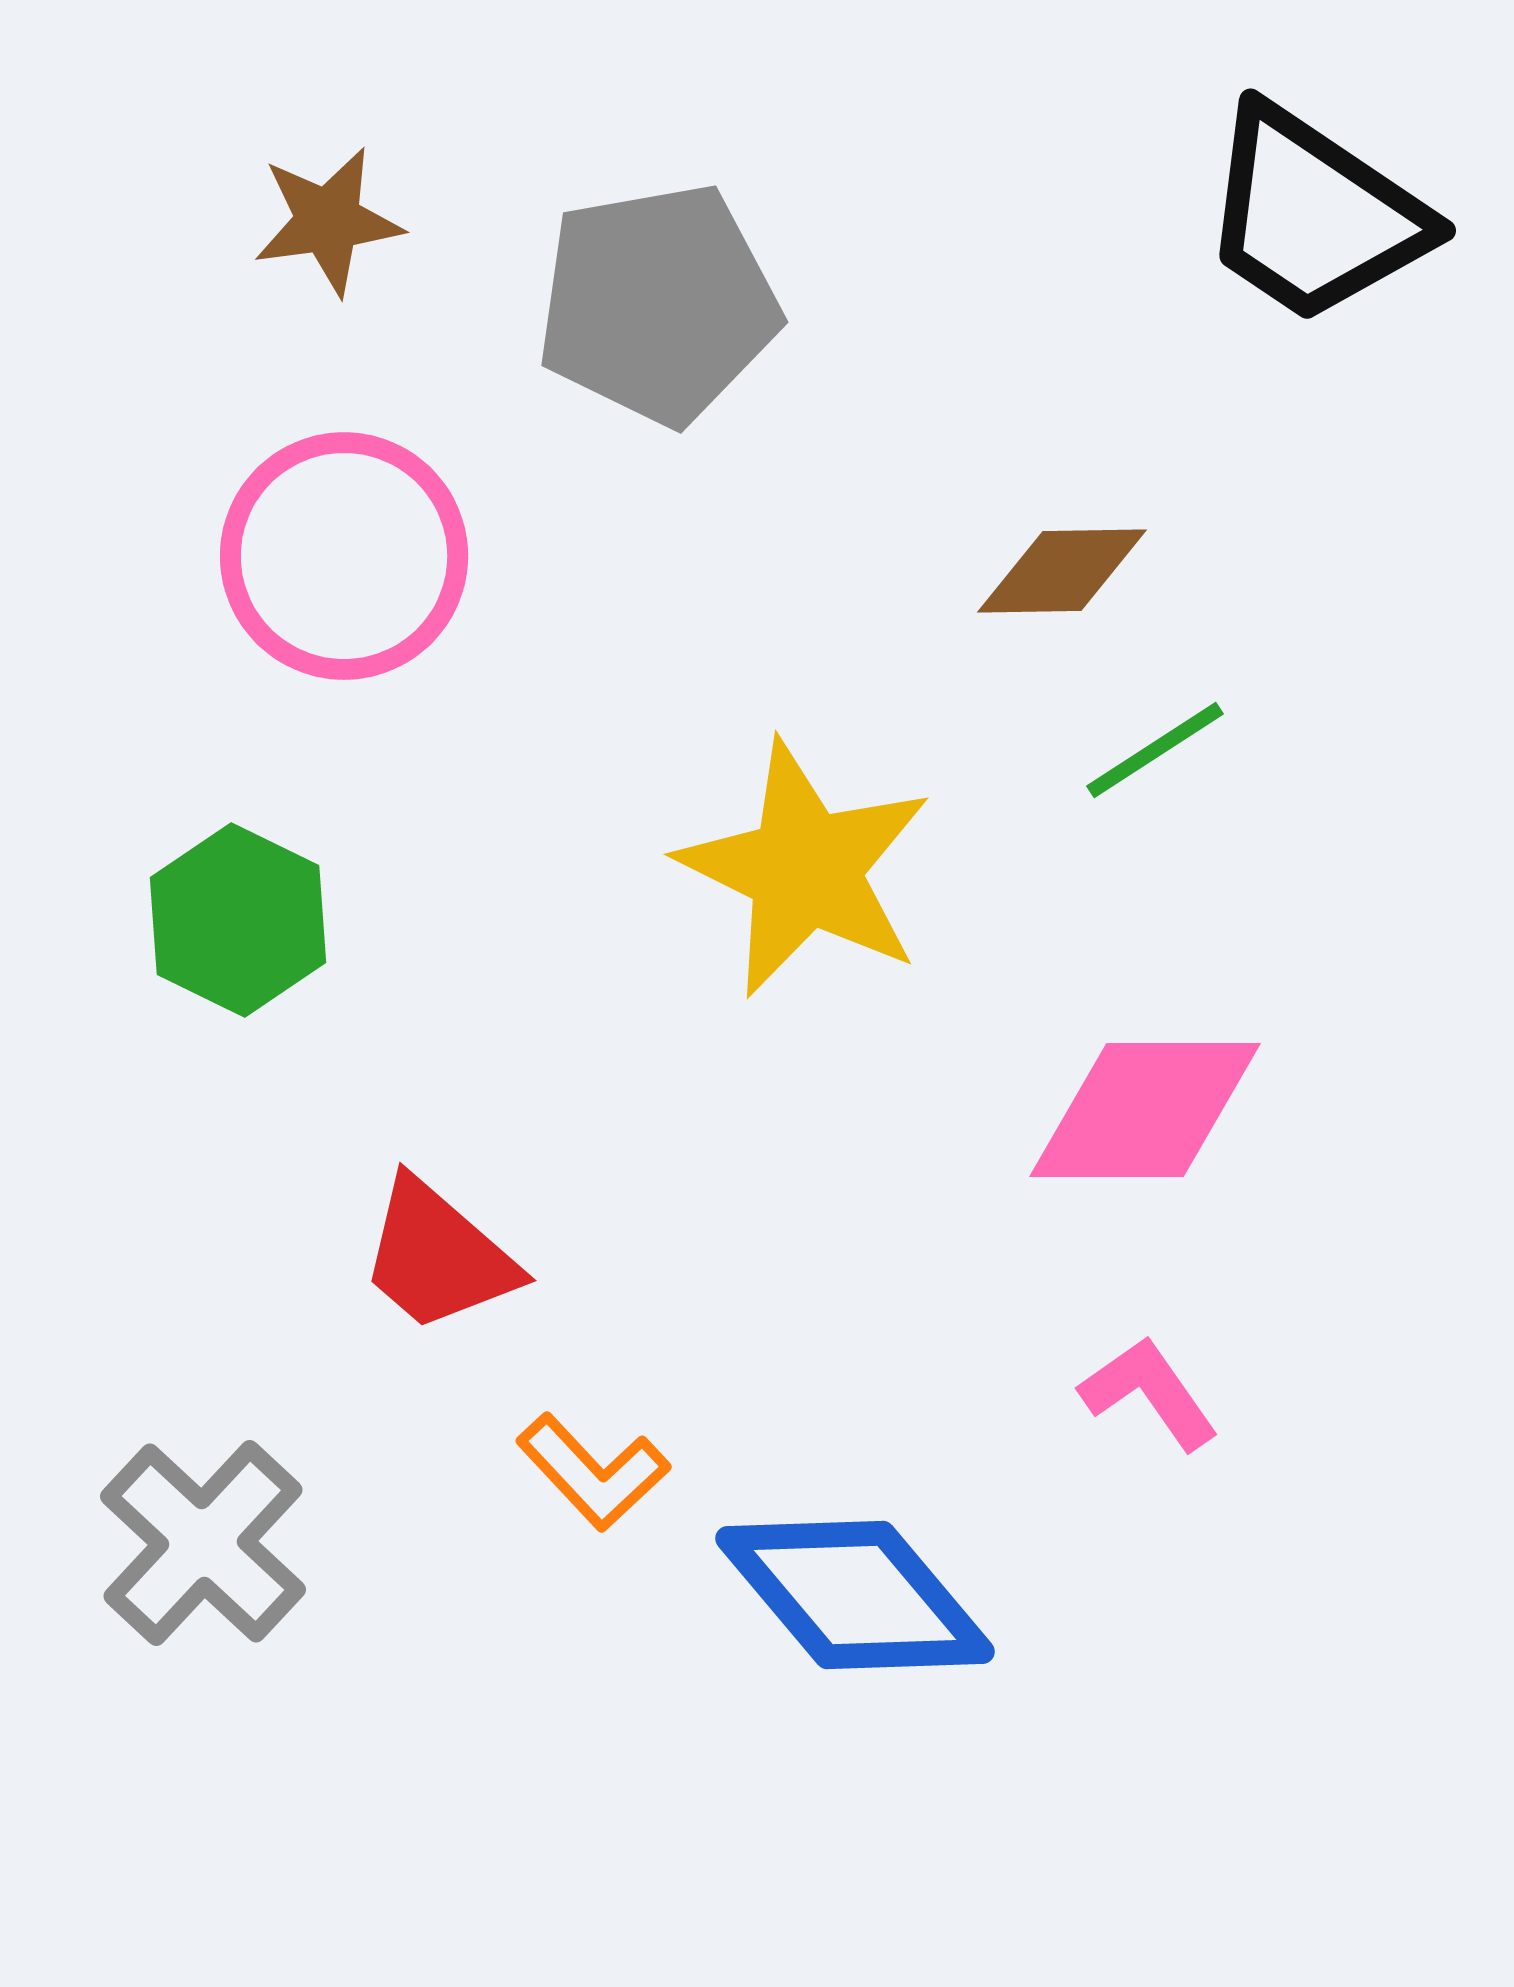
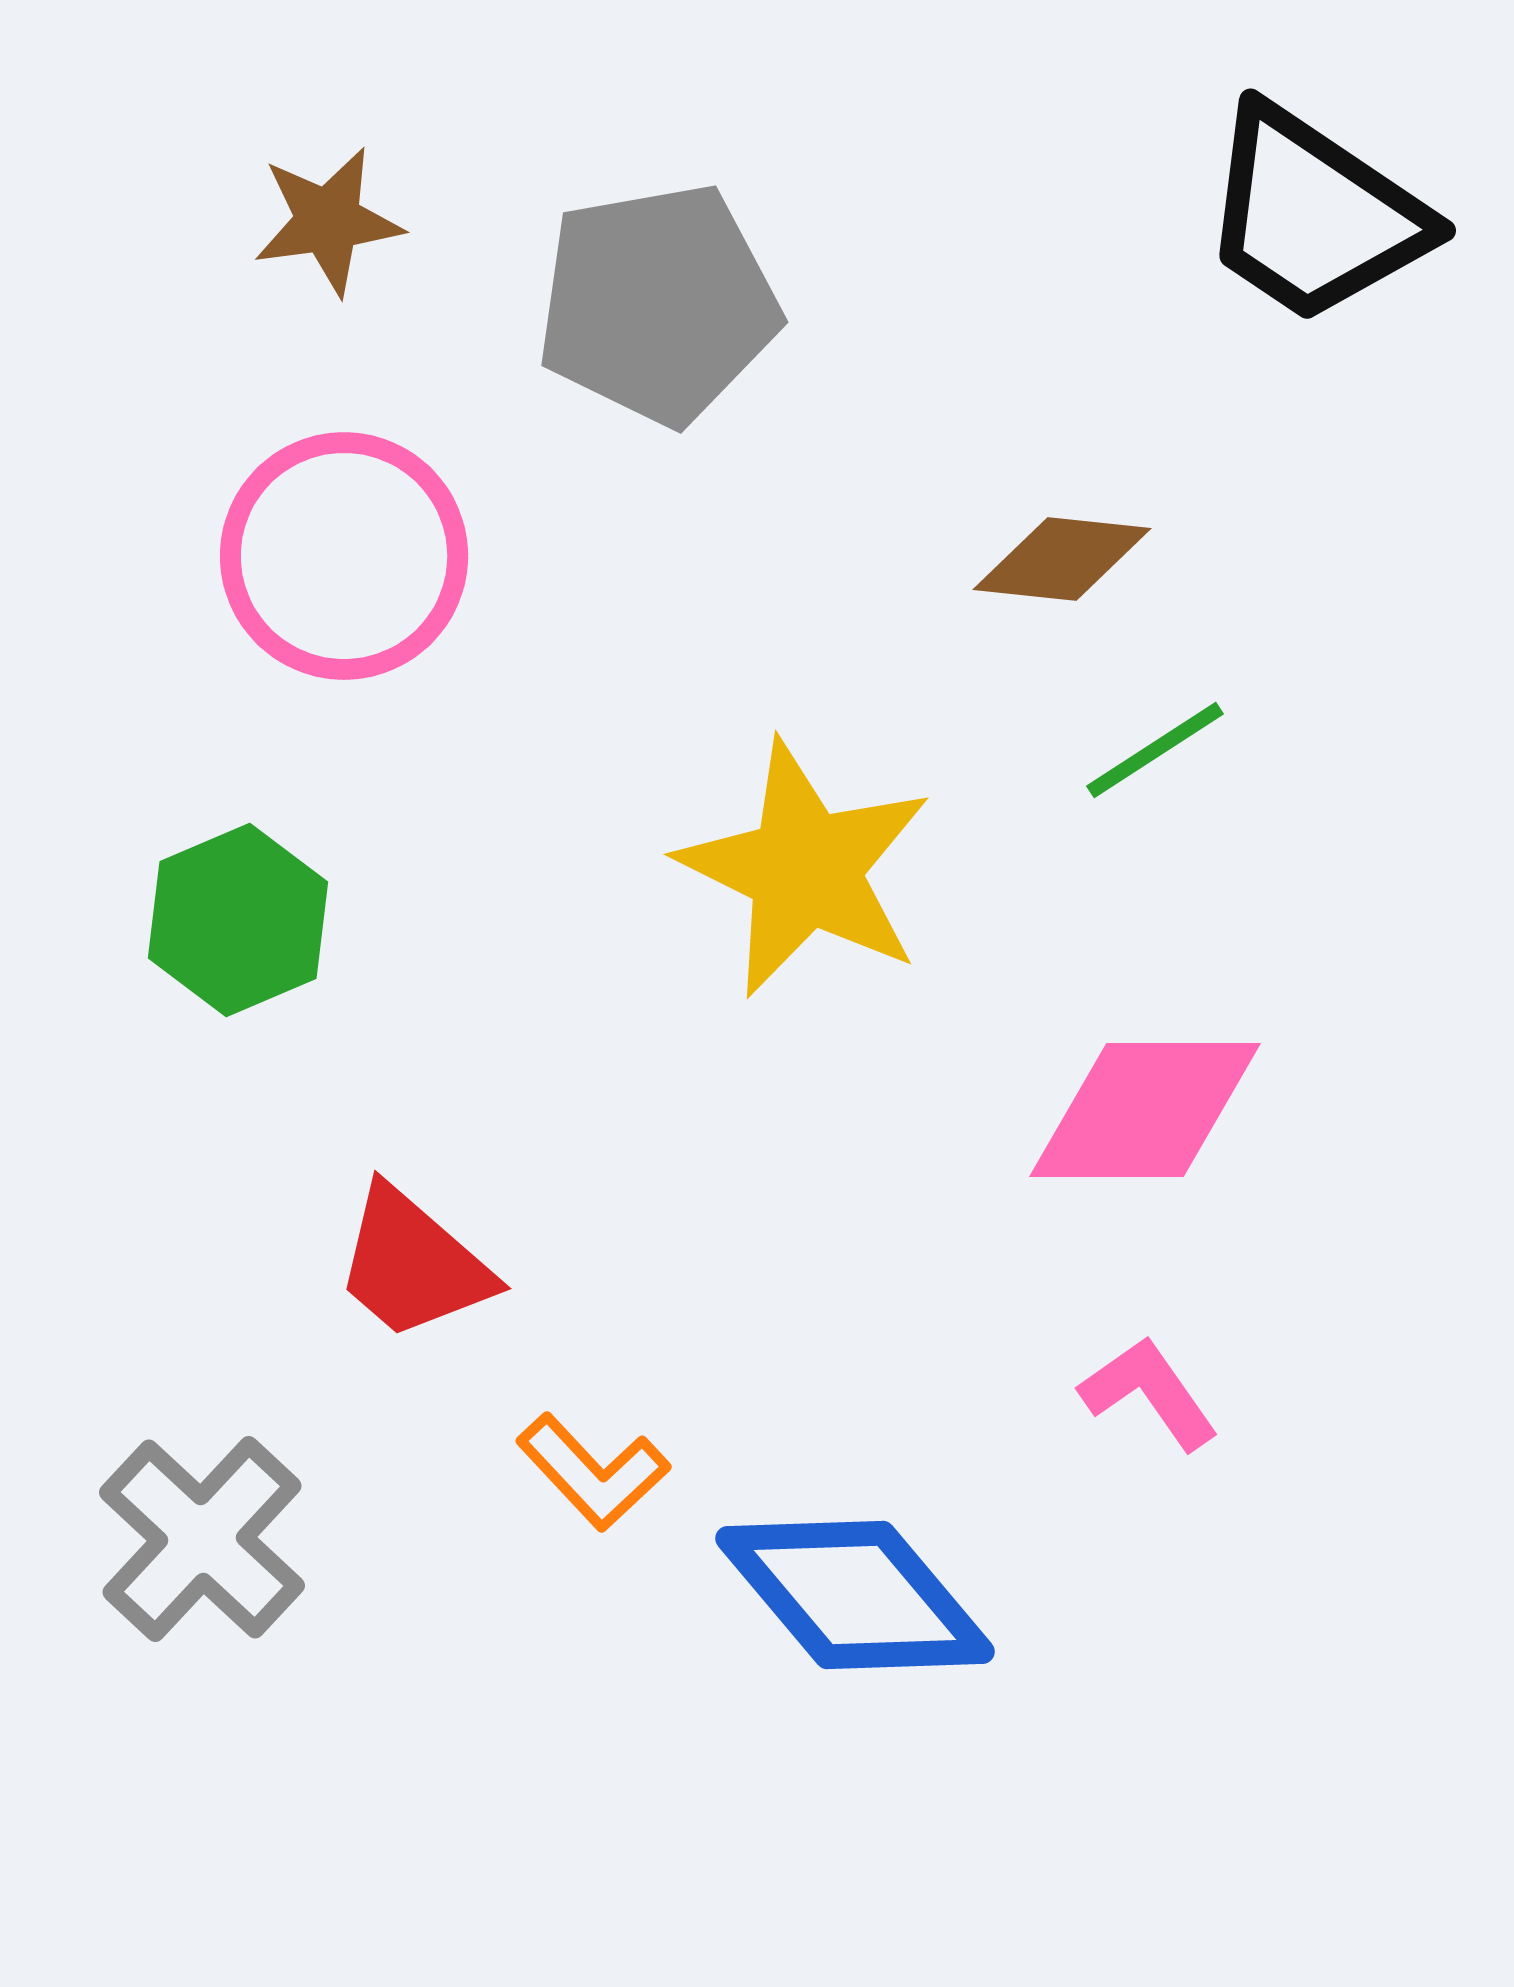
brown diamond: moved 12 px up; rotated 7 degrees clockwise
green hexagon: rotated 11 degrees clockwise
red trapezoid: moved 25 px left, 8 px down
gray cross: moved 1 px left, 4 px up
